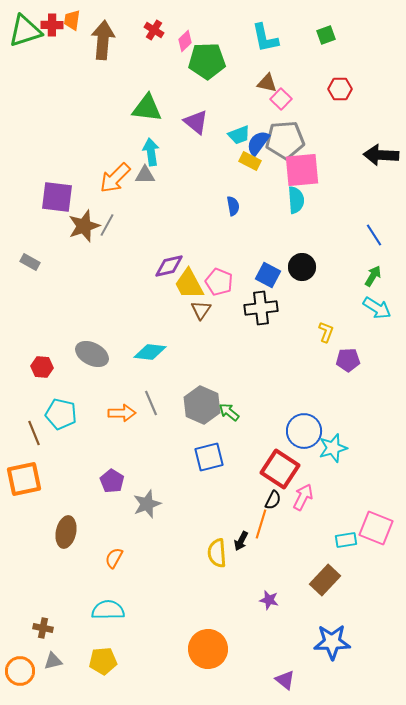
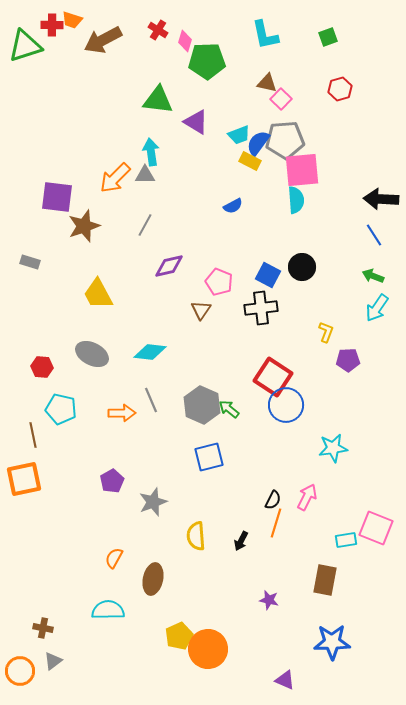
orange trapezoid at (72, 20): rotated 80 degrees counterclockwise
red cross at (154, 30): moved 4 px right
green triangle at (25, 31): moved 15 px down
green square at (326, 35): moved 2 px right, 2 px down
cyan L-shape at (265, 38): moved 3 px up
brown arrow at (103, 40): rotated 123 degrees counterclockwise
pink diamond at (185, 41): rotated 30 degrees counterclockwise
red hexagon at (340, 89): rotated 15 degrees counterclockwise
green triangle at (147, 108): moved 11 px right, 8 px up
purple triangle at (196, 122): rotated 8 degrees counterclockwise
black arrow at (381, 155): moved 44 px down
blue semicircle at (233, 206): rotated 72 degrees clockwise
gray line at (107, 225): moved 38 px right
gray rectangle at (30, 262): rotated 12 degrees counterclockwise
green arrow at (373, 276): rotated 100 degrees counterclockwise
yellow trapezoid at (189, 284): moved 91 px left, 10 px down
cyan arrow at (377, 308): rotated 92 degrees clockwise
gray line at (151, 403): moved 3 px up
green arrow at (229, 412): moved 3 px up
cyan pentagon at (61, 414): moved 5 px up
blue circle at (304, 431): moved 18 px left, 26 px up
brown line at (34, 433): moved 1 px left, 2 px down; rotated 10 degrees clockwise
cyan star at (333, 448): rotated 8 degrees clockwise
red square at (280, 469): moved 7 px left, 92 px up
purple pentagon at (112, 481): rotated 10 degrees clockwise
pink arrow at (303, 497): moved 4 px right
gray star at (147, 504): moved 6 px right, 2 px up
orange line at (261, 524): moved 15 px right, 1 px up
brown ellipse at (66, 532): moved 87 px right, 47 px down
yellow semicircle at (217, 553): moved 21 px left, 17 px up
brown rectangle at (325, 580): rotated 32 degrees counterclockwise
gray triangle at (53, 661): rotated 24 degrees counterclockwise
yellow pentagon at (103, 661): moved 76 px right, 25 px up; rotated 20 degrees counterclockwise
purple triangle at (285, 680): rotated 15 degrees counterclockwise
